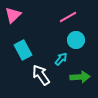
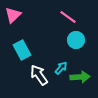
pink line: rotated 66 degrees clockwise
cyan rectangle: moved 1 px left
cyan arrow: moved 9 px down
white arrow: moved 2 px left
